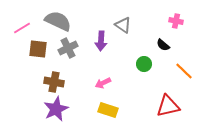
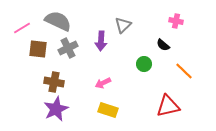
gray triangle: rotated 42 degrees clockwise
